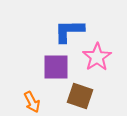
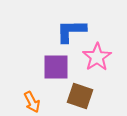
blue L-shape: moved 2 px right
